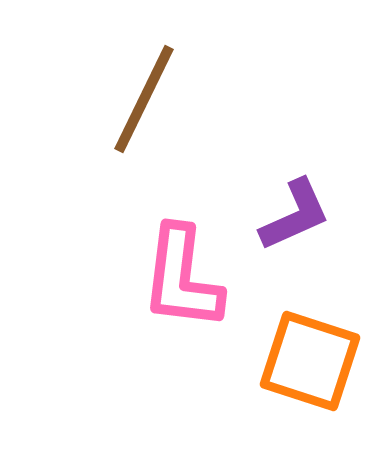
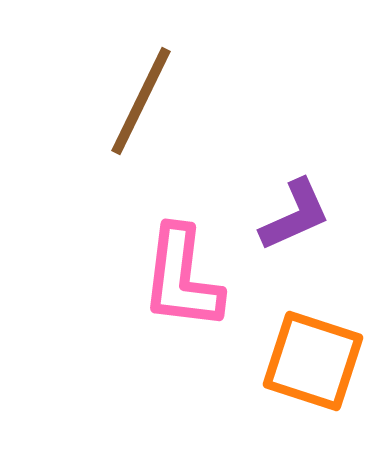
brown line: moved 3 px left, 2 px down
orange square: moved 3 px right
